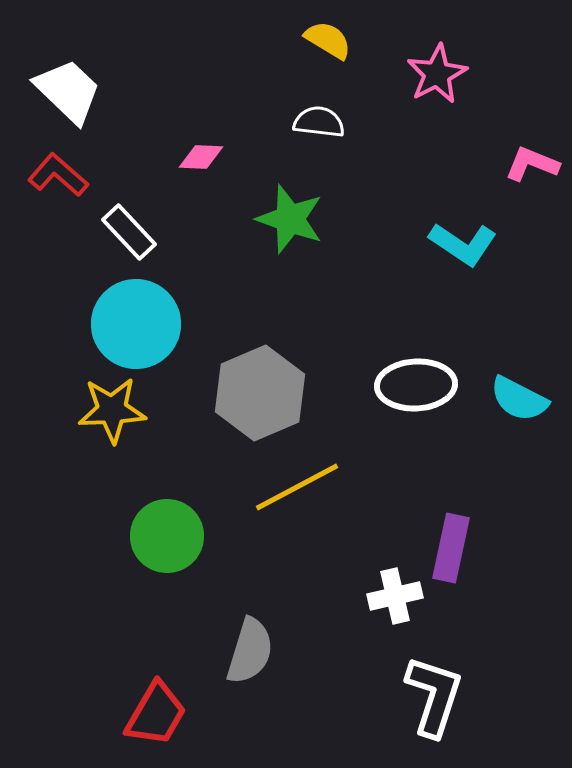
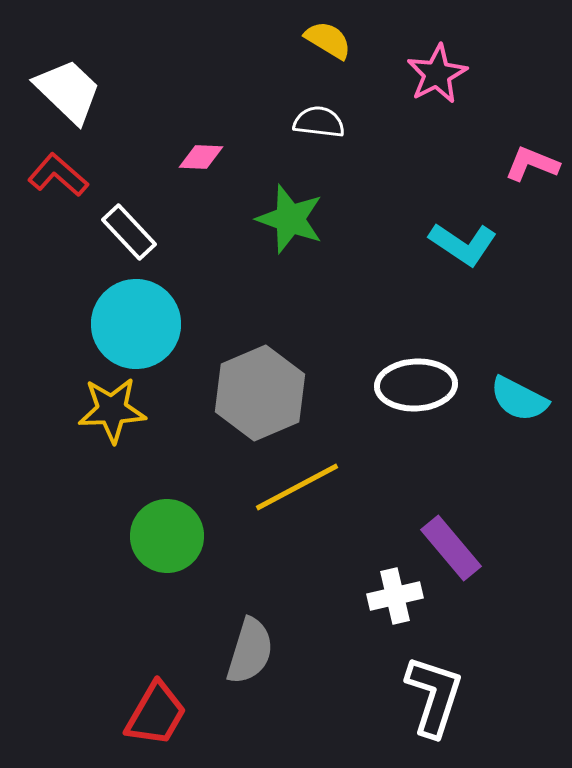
purple rectangle: rotated 52 degrees counterclockwise
